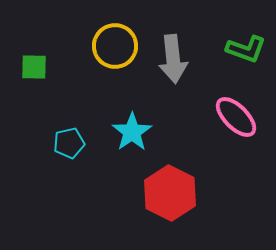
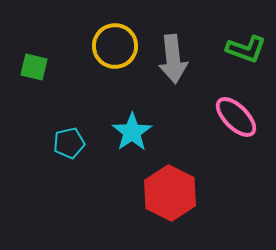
green square: rotated 12 degrees clockwise
